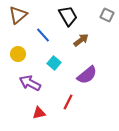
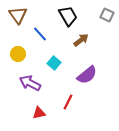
brown triangle: rotated 24 degrees counterclockwise
blue line: moved 3 px left, 1 px up
